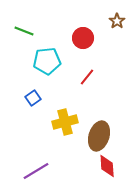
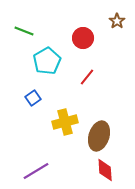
cyan pentagon: rotated 24 degrees counterclockwise
red diamond: moved 2 px left, 4 px down
